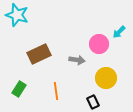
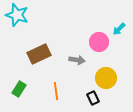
cyan arrow: moved 3 px up
pink circle: moved 2 px up
black rectangle: moved 4 px up
